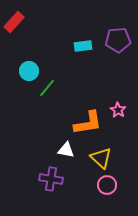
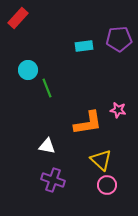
red rectangle: moved 4 px right, 4 px up
purple pentagon: moved 1 px right, 1 px up
cyan rectangle: moved 1 px right
cyan circle: moved 1 px left, 1 px up
green line: rotated 60 degrees counterclockwise
pink star: rotated 21 degrees counterclockwise
white triangle: moved 19 px left, 4 px up
yellow triangle: moved 2 px down
purple cross: moved 2 px right, 1 px down; rotated 10 degrees clockwise
